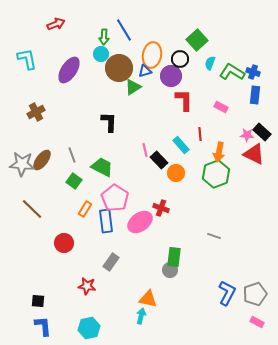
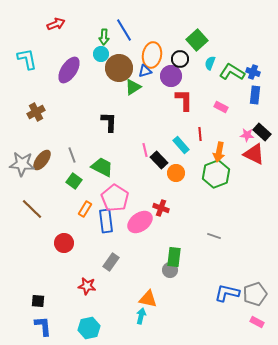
blue L-shape at (227, 293): rotated 105 degrees counterclockwise
